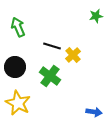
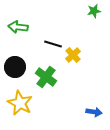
green star: moved 2 px left, 5 px up
green arrow: rotated 60 degrees counterclockwise
black line: moved 1 px right, 2 px up
green cross: moved 4 px left, 1 px down
yellow star: moved 2 px right
